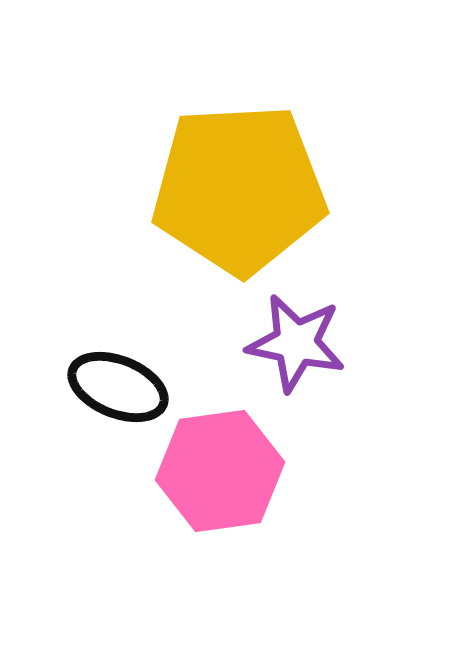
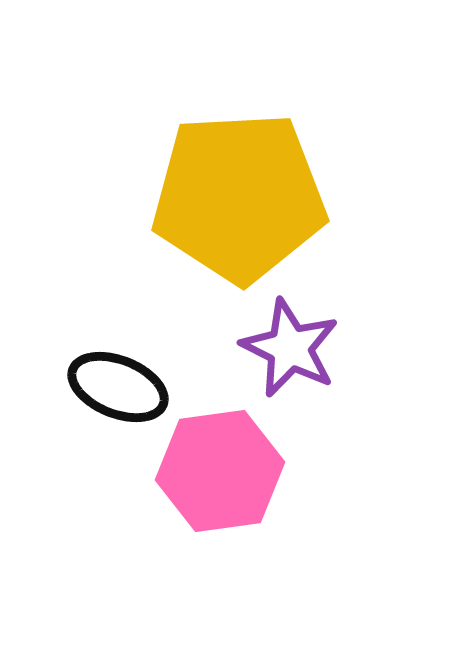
yellow pentagon: moved 8 px down
purple star: moved 6 px left, 5 px down; rotated 14 degrees clockwise
